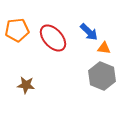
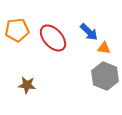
gray hexagon: moved 3 px right
brown star: moved 1 px right
